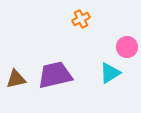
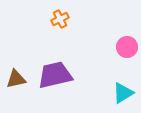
orange cross: moved 21 px left
cyan triangle: moved 13 px right, 20 px down
